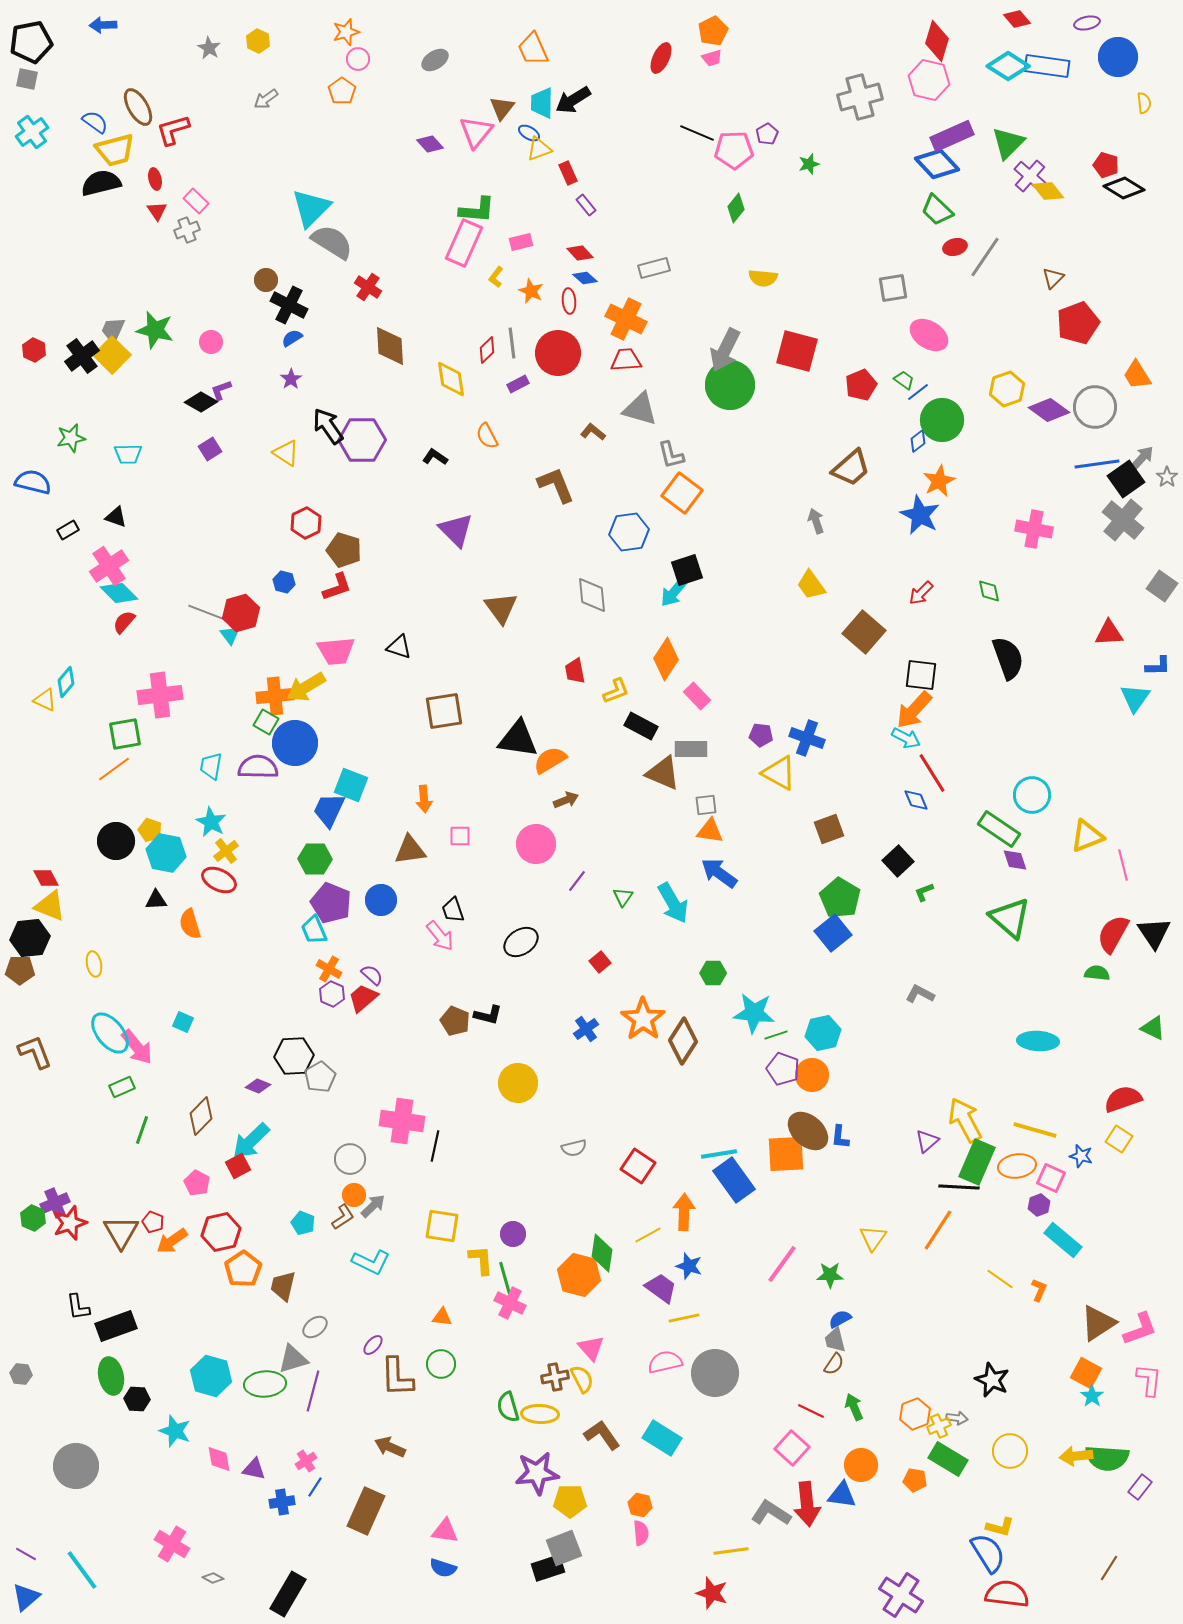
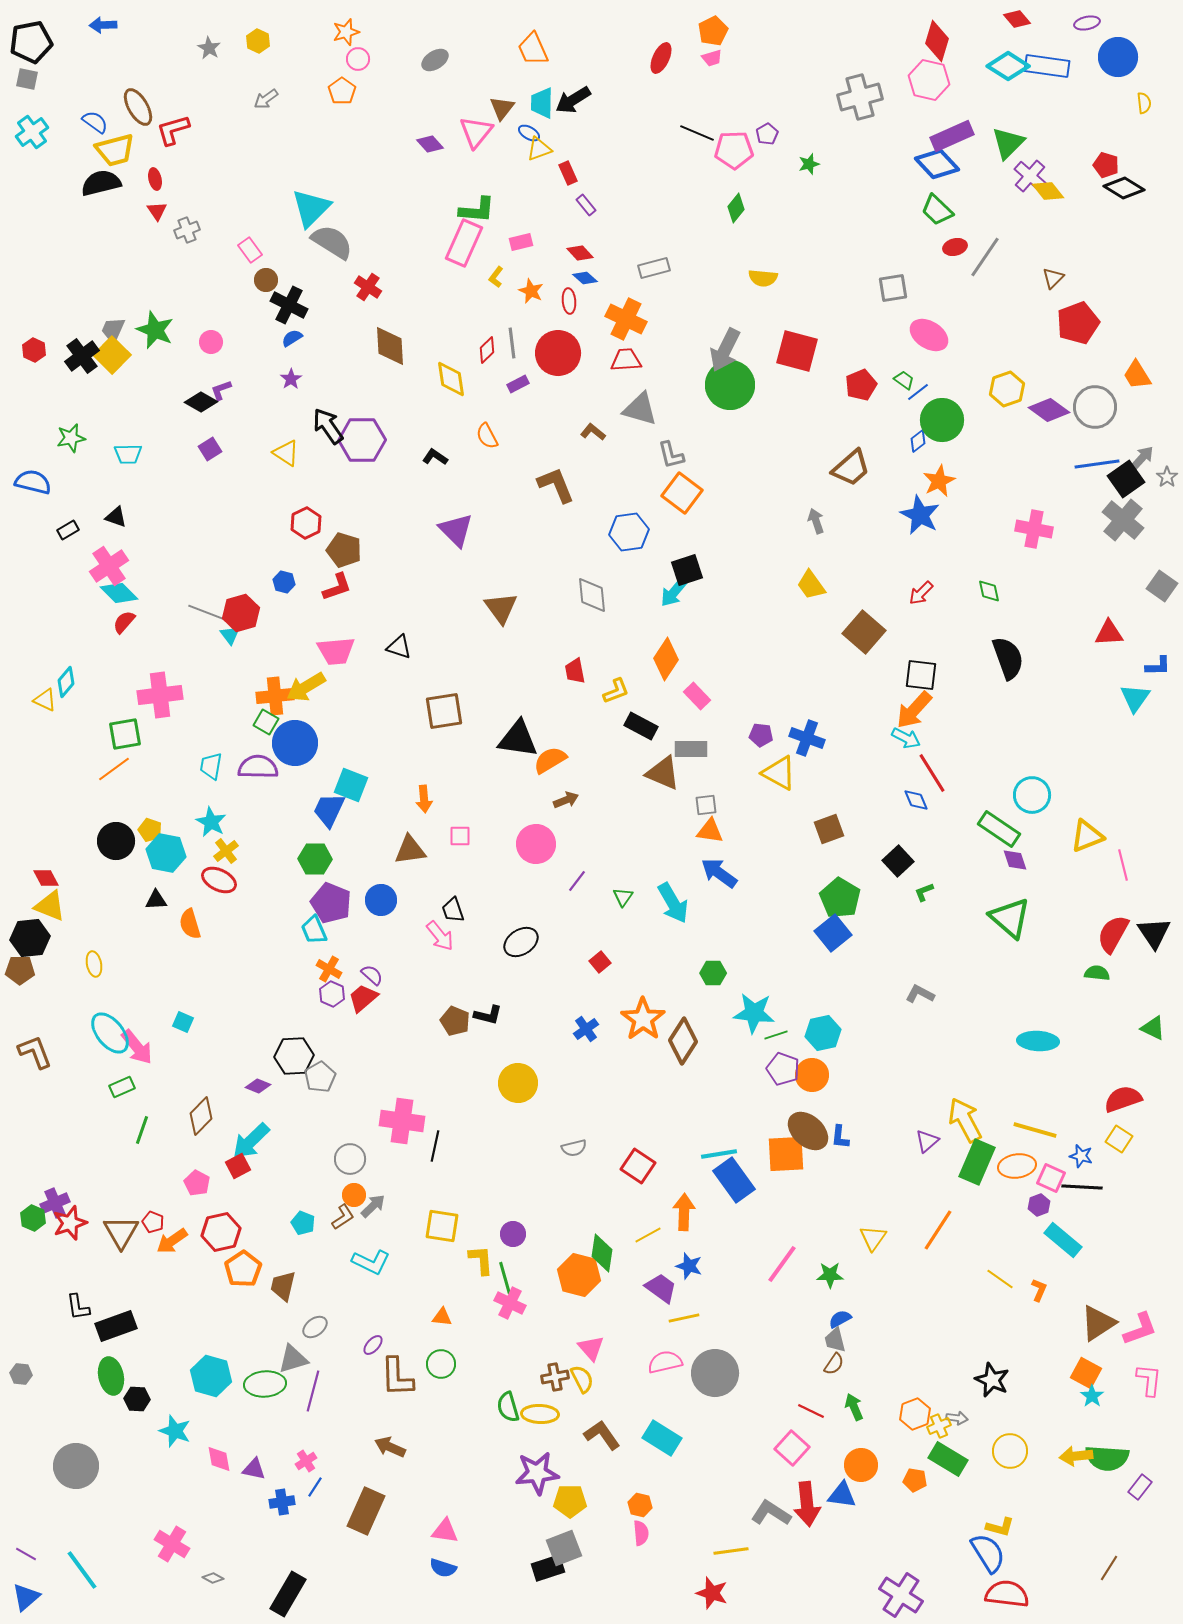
pink rectangle at (196, 201): moved 54 px right, 49 px down; rotated 10 degrees clockwise
green star at (155, 330): rotated 9 degrees clockwise
black line at (959, 1187): moved 123 px right
